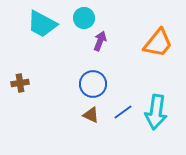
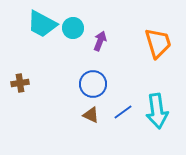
cyan circle: moved 11 px left, 10 px down
orange trapezoid: rotated 56 degrees counterclockwise
cyan arrow: moved 1 px right, 1 px up; rotated 16 degrees counterclockwise
